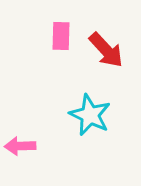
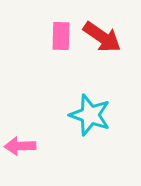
red arrow: moved 4 px left, 13 px up; rotated 12 degrees counterclockwise
cyan star: rotated 6 degrees counterclockwise
